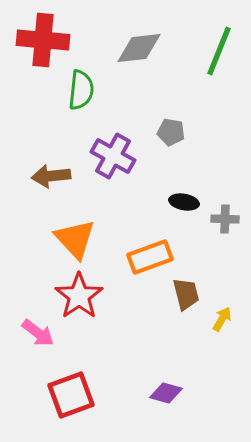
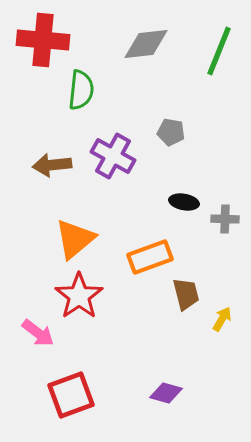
gray diamond: moved 7 px right, 4 px up
brown arrow: moved 1 px right, 11 px up
orange triangle: rotated 33 degrees clockwise
